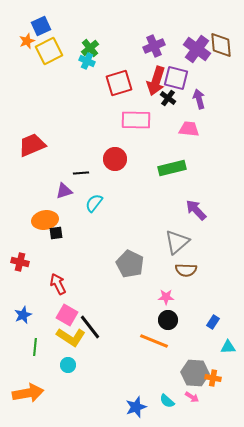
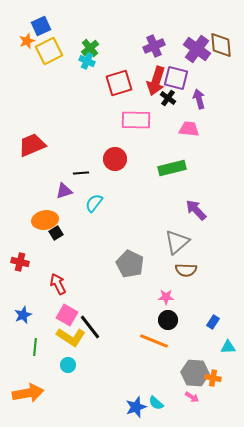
black square at (56, 233): rotated 24 degrees counterclockwise
cyan semicircle at (167, 401): moved 11 px left, 2 px down
